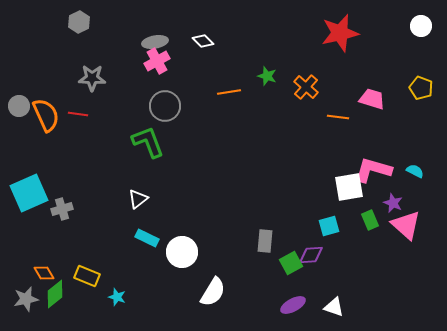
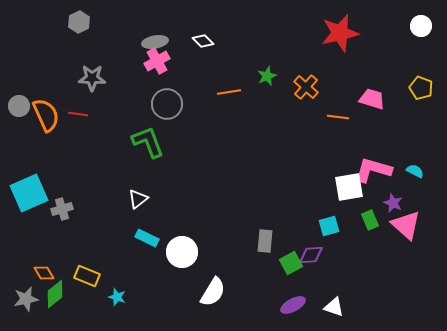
green star at (267, 76): rotated 30 degrees clockwise
gray circle at (165, 106): moved 2 px right, 2 px up
